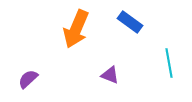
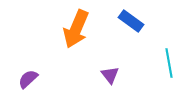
blue rectangle: moved 1 px right, 1 px up
purple triangle: rotated 30 degrees clockwise
